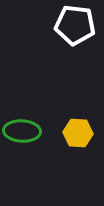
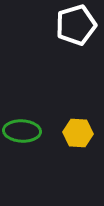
white pentagon: moved 1 px right; rotated 24 degrees counterclockwise
